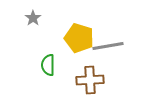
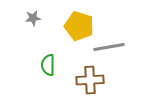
gray star: rotated 28 degrees clockwise
yellow pentagon: moved 12 px up
gray line: moved 1 px right, 1 px down
